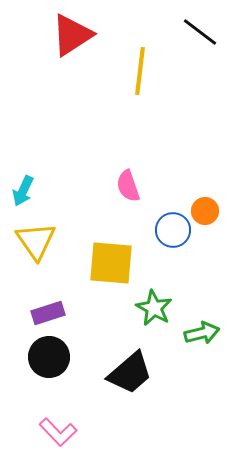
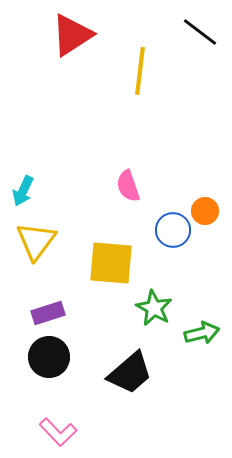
yellow triangle: rotated 12 degrees clockwise
